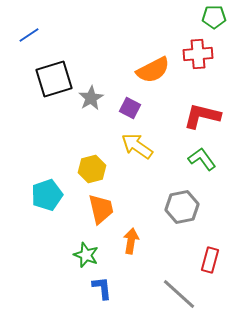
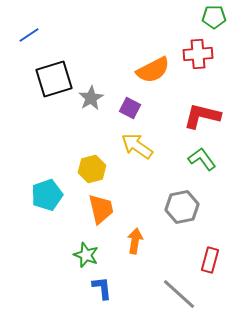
orange arrow: moved 4 px right
